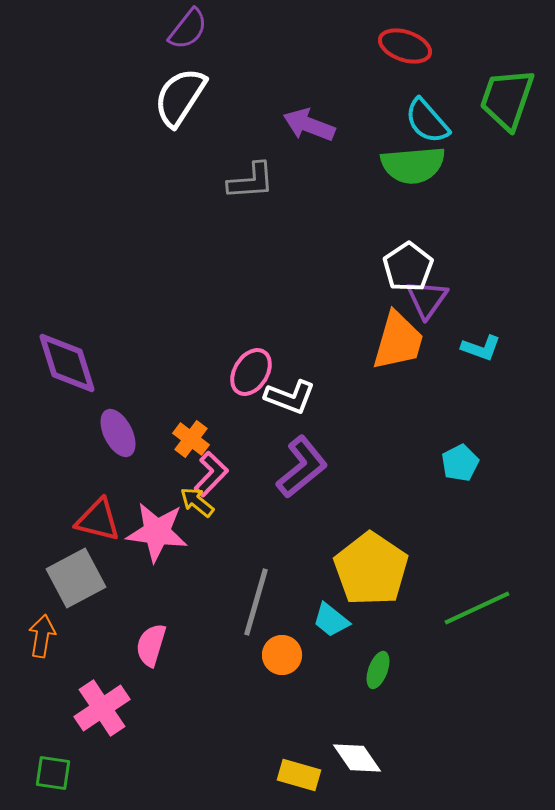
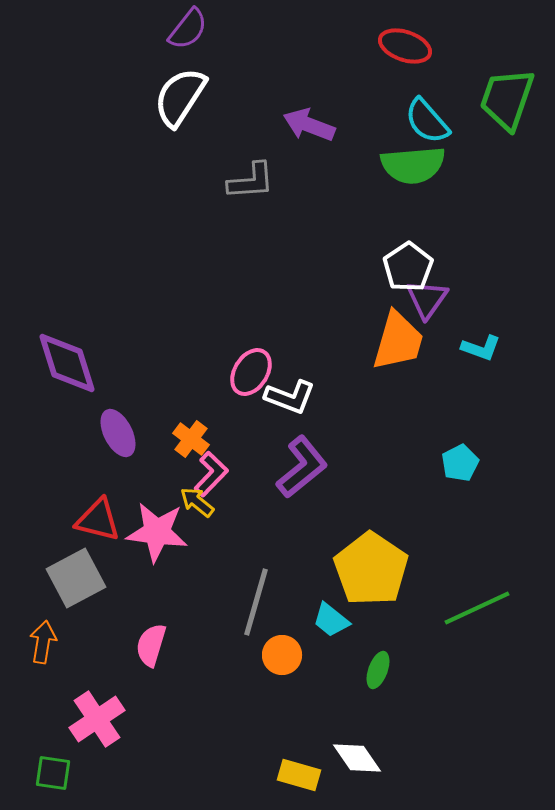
orange arrow: moved 1 px right, 6 px down
pink cross: moved 5 px left, 11 px down
